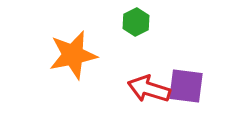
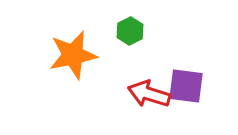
green hexagon: moved 6 px left, 9 px down
red arrow: moved 5 px down
